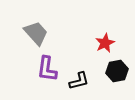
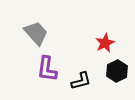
black hexagon: rotated 15 degrees counterclockwise
black L-shape: moved 2 px right
